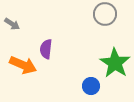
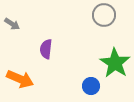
gray circle: moved 1 px left, 1 px down
orange arrow: moved 3 px left, 14 px down
